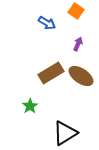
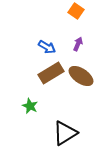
blue arrow: moved 24 px down
green star: rotated 14 degrees counterclockwise
